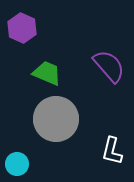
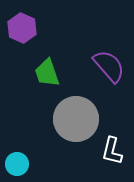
green trapezoid: rotated 132 degrees counterclockwise
gray circle: moved 20 px right
